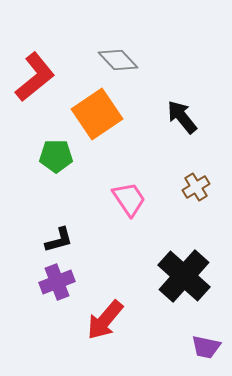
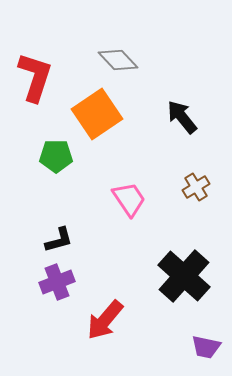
red L-shape: rotated 33 degrees counterclockwise
